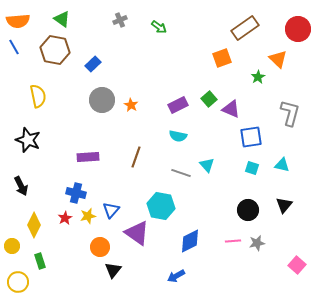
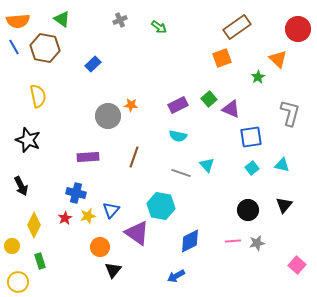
brown rectangle at (245, 28): moved 8 px left, 1 px up
brown hexagon at (55, 50): moved 10 px left, 2 px up
gray circle at (102, 100): moved 6 px right, 16 px down
orange star at (131, 105): rotated 24 degrees counterclockwise
brown line at (136, 157): moved 2 px left
cyan square at (252, 168): rotated 32 degrees clockwise
